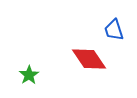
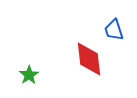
red diamond: rotated 27 degrees clockwise
